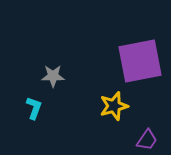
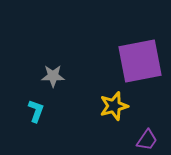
cyan L-shape: moved 2 px right, 3 px down
